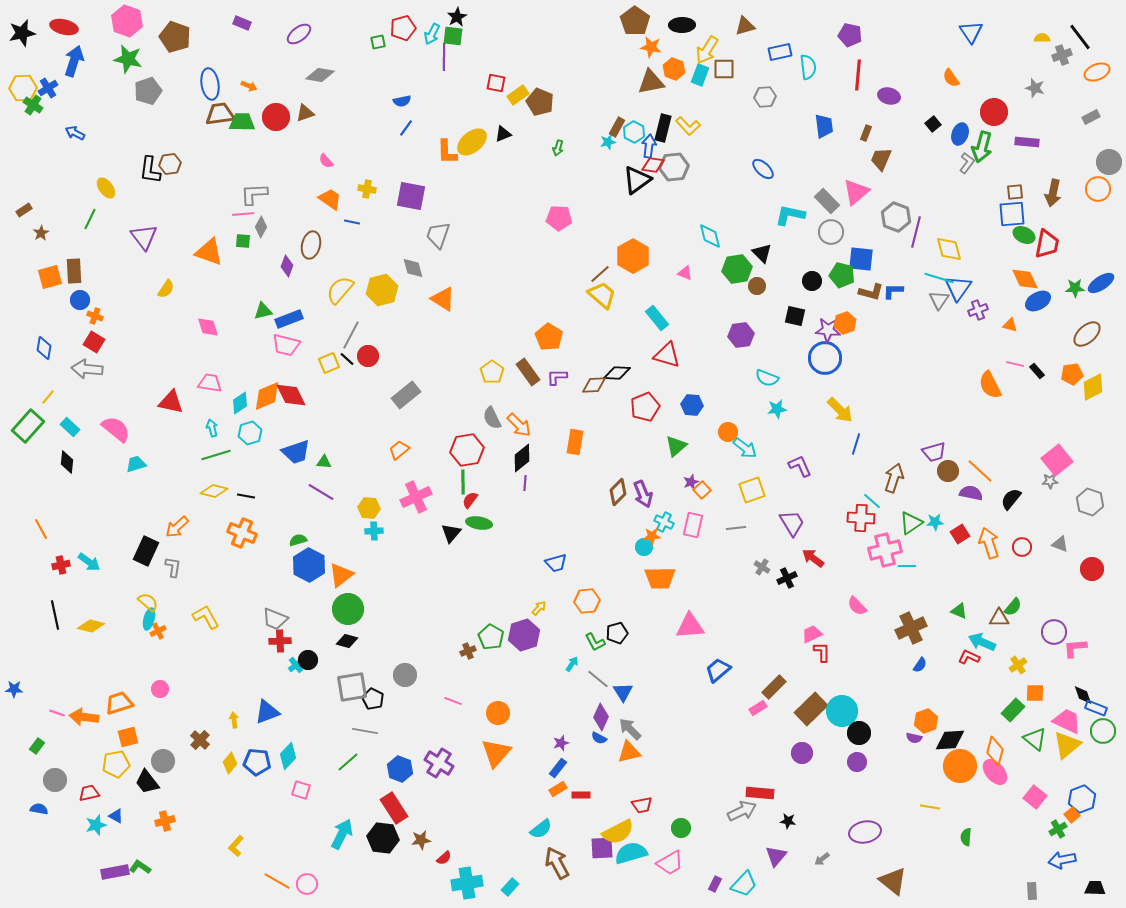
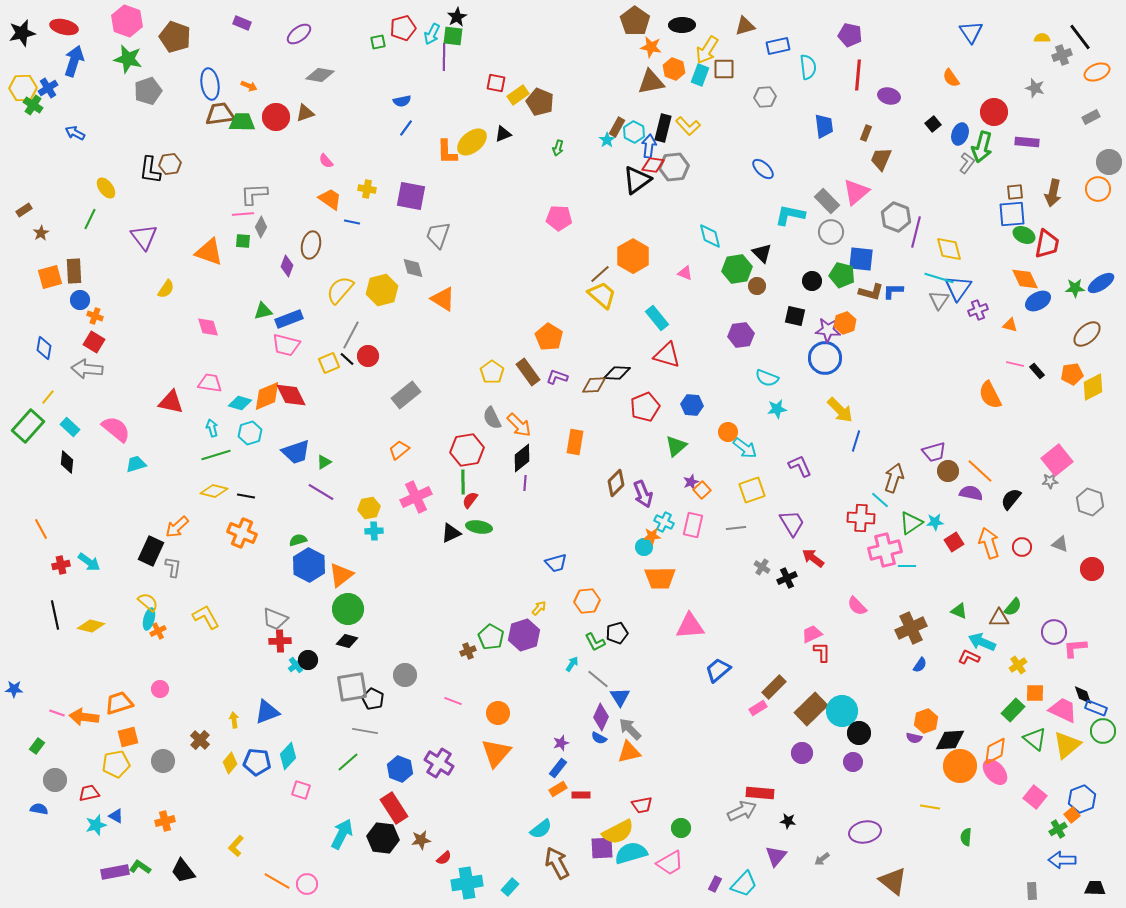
blue rectangle at (780, 52): moved 2 px left, 6 px up
cyan star at (608, 142): moved 1 px left, 2 px up; rotated 21 degrees counterclockwise
purple L-shape at (557, 377): rotated 20 degrees clockwise
orange semicircle at (990, 385): moved 10 px down
cyan diamond at (240, 403): rotated 50 degrees clockwise
blue line at (856, 444): moved 3 px up
green triangle at (324, 462): rotated 35 degrees counterclockwise
brown diamond at (618, 492): moved 2 px left, 9 px up
cyan line at (872, 501): moved 8 px right, 1 px up
yellow hexagon at (369, 508): rotated 15 degrees counterclockwise
green ellipse at (479, 523): moved 4 px down
black triangle at (451, 533): rotated 25 degrees clockwise
red square at (960, 534): moved 6 px left, 8 px down
black rectangle at (146, 551): moved 5 px right
blue triangle at (623, 692): moved 3 px left, 5 px down
pink trapezoid at (1067, 721): moved 4 px left, 11 px up
orange diamond at (995, 751): rotated 48 degrees clockwise
purple circle at (857, 762): moved 4 px left
black trapezoid at (147, 782): moved 36 px right, 89 px down
blue arrow at (1062, 860): rotated 12 degrees clockwise
